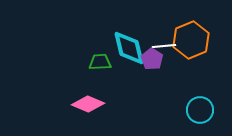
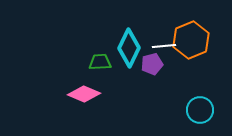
cyan diamond: rotated 39 degrees clockwise
purple pentagon: moved 5 px down; rotated 25 degrees clockwise
pink diamond: moved 4 px left, 10 px up
